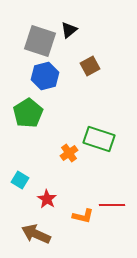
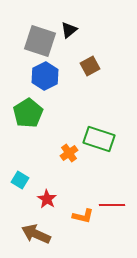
blue hexagon: rotated 12 degrees counterclockwise
